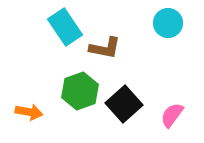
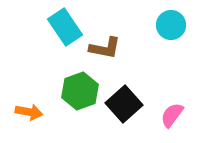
cyan circle: moved 3 px right, 2 px down
